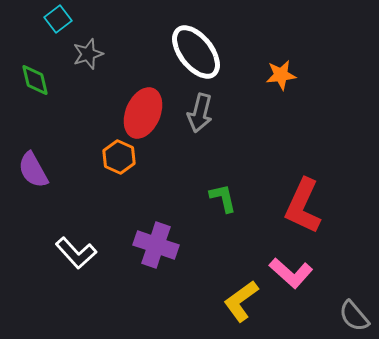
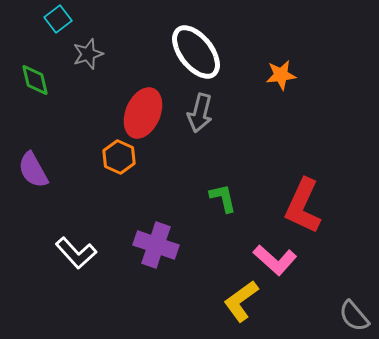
pink L-shape: moved 16 px left, 13 px up
